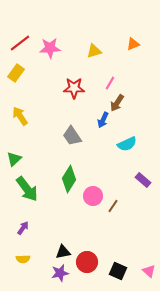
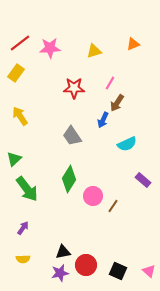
red circle: moved 1 px left, 3 px down
